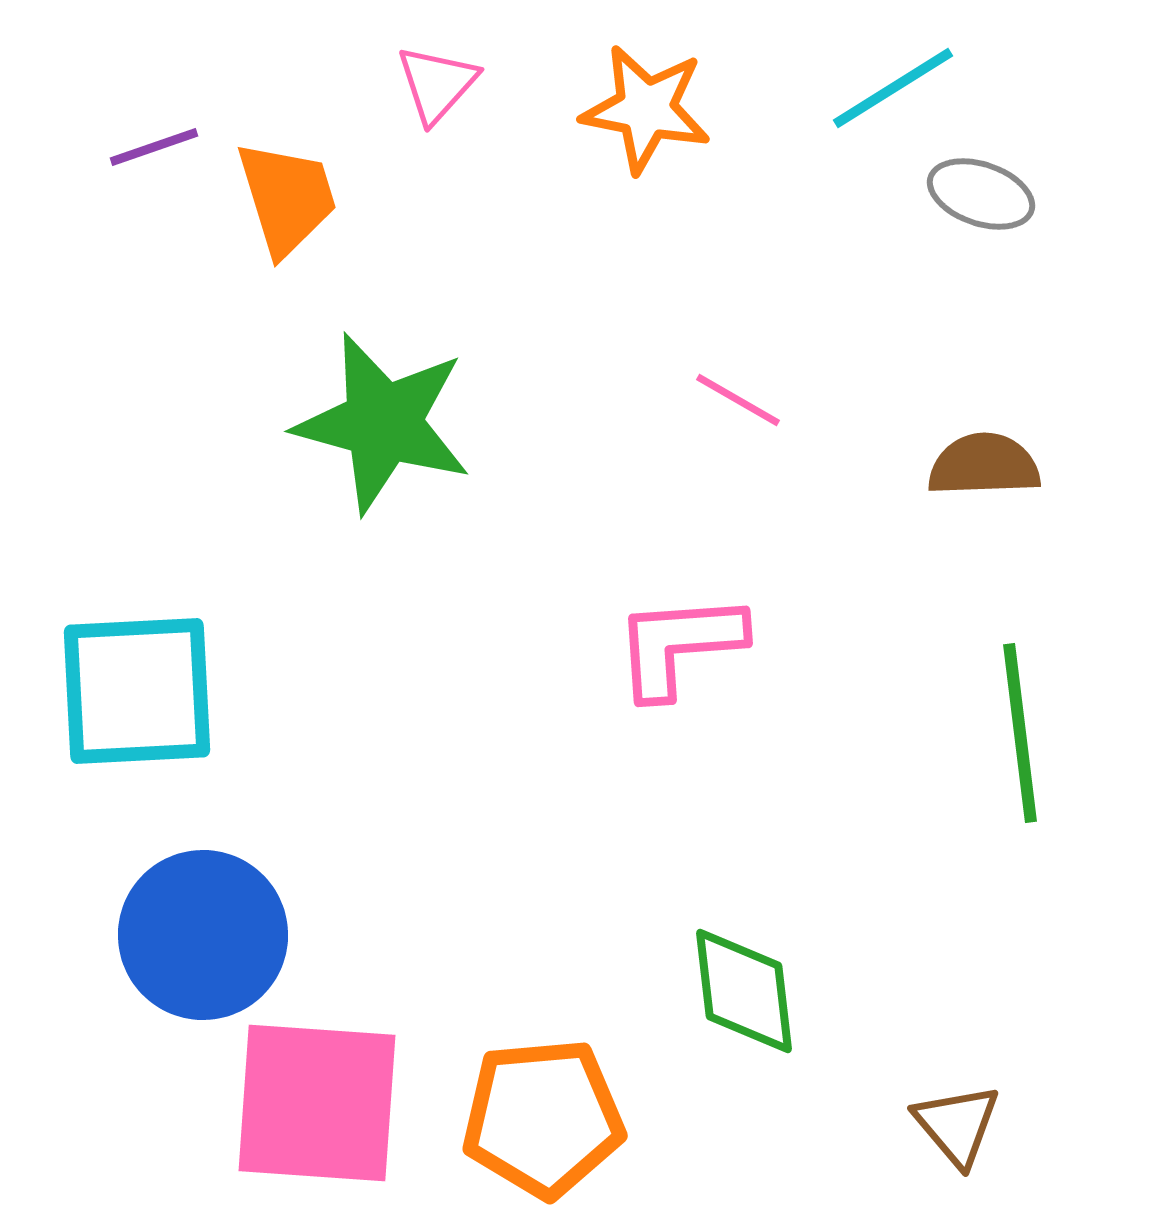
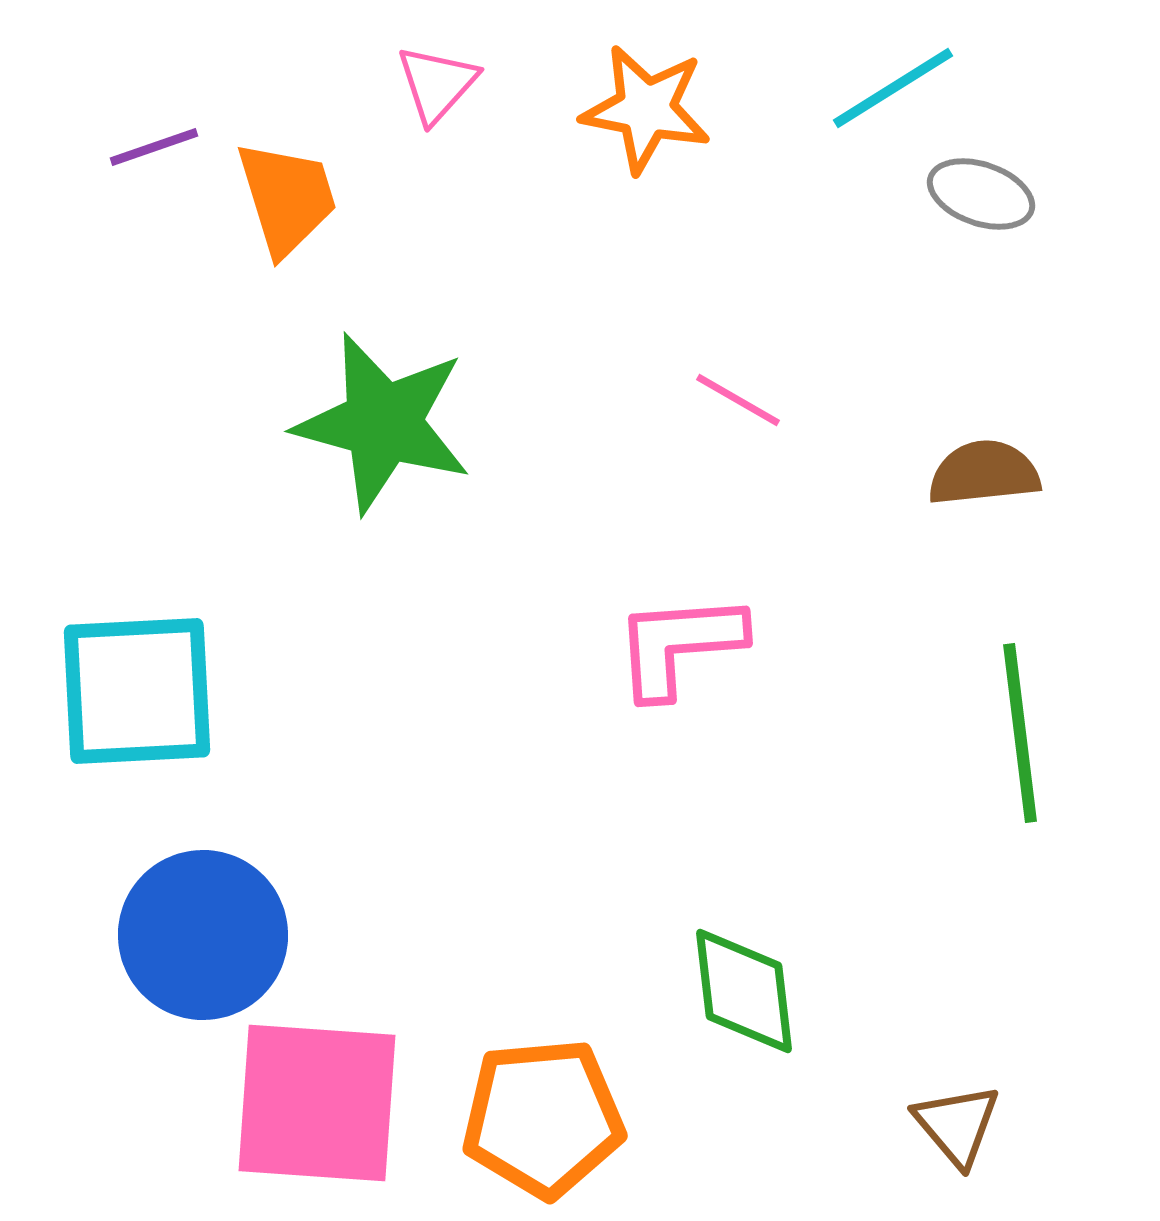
brown semicircle: moved 8 px down; rotated 4 degrees counterclockwise
